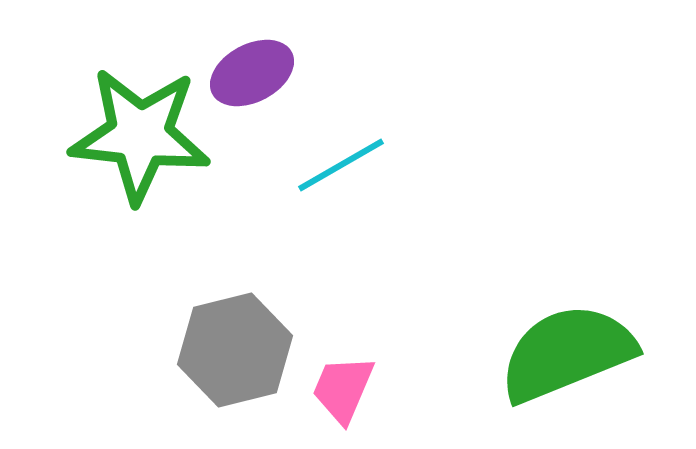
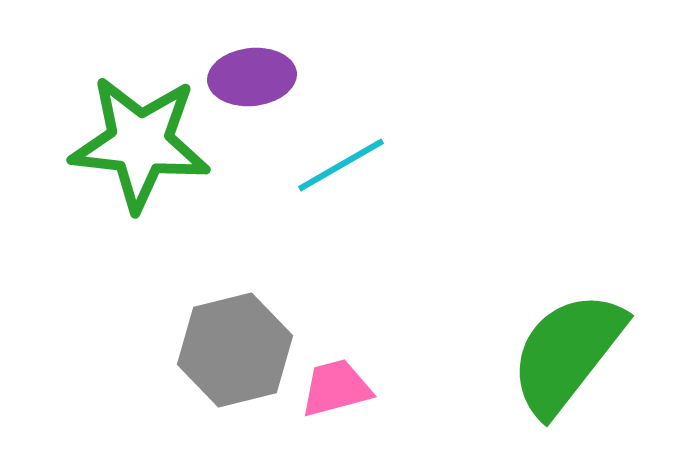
purple ellipse: moved 4 px down; rotated 22 degrees clockwise
green star: moved 8 px down
green semicircle: rotated 30 degrees counterclockwise
pink trapezoid: moved 7 px left, 1 px up; rotated 52 degrees clockwise
